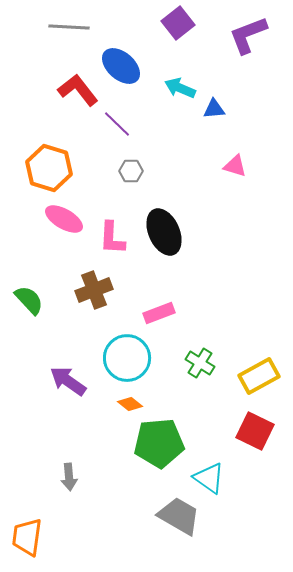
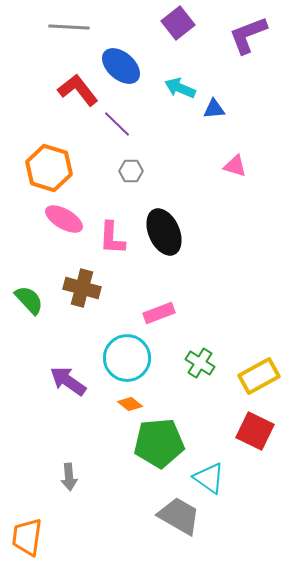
brown cross: moved 12 px left, 2 px up; rotated 36 degrees clockwise
